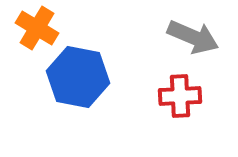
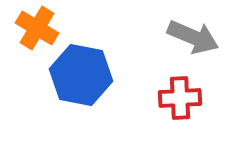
blue hexagon: moved 3 px right, 2 px up
red cross: moved 2 px down
